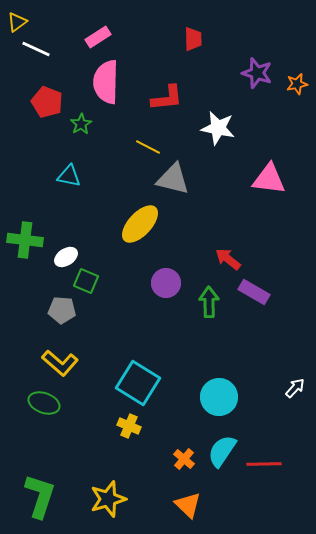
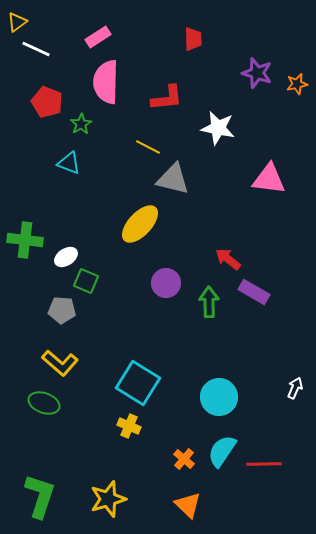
cyan triangle: moved 13 px up; rotated 10 degrees clockwise
white arrow: rotated 20 degrees counterclockwise
